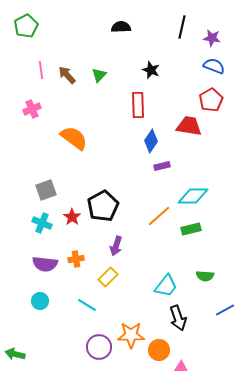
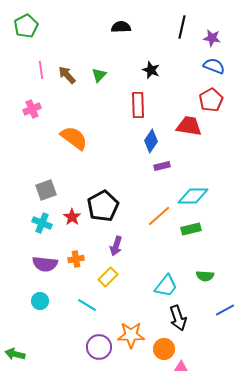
orange circle: moved 5 px right, 1 px up
